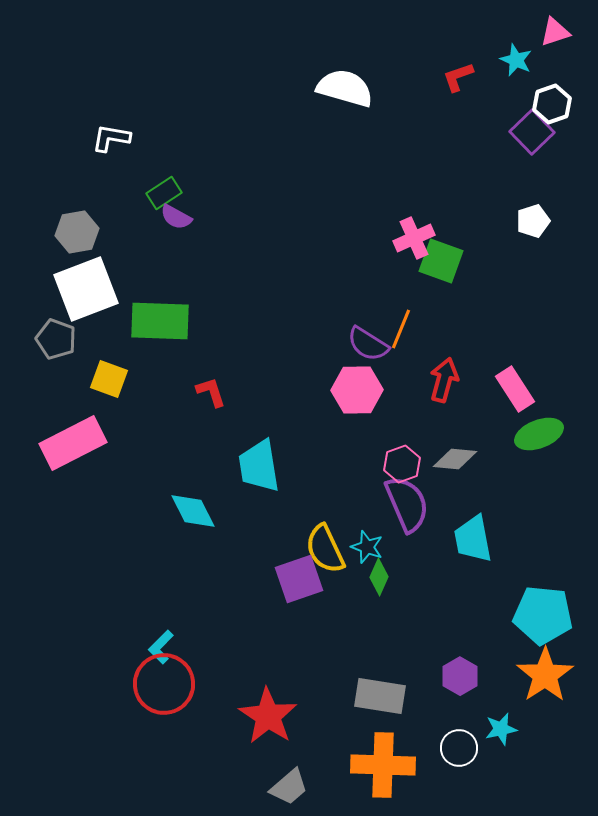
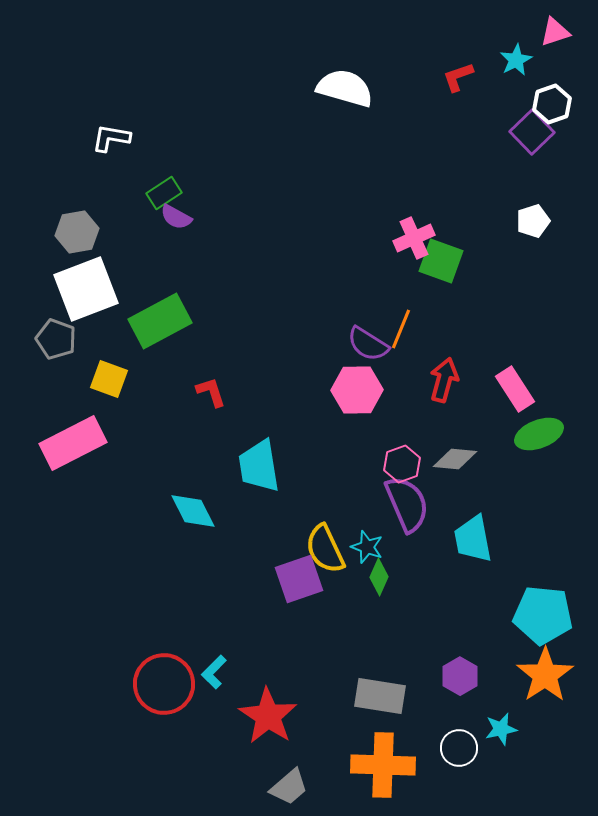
cyan star at (516, 60): rotated 20 degrees clockwise
green rectangle at (160, 321): rotated 30 degrees counterclockwise
cyan L-shape at (161, 647): moved 53 px right, 25 px down
